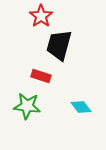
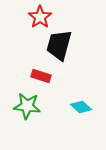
red star: moved 1 px left, 1 px down
cyan diamond: rotated 10 degrees counterclockwise
